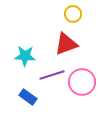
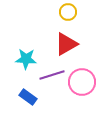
yellow circle: moved 5 px left, 2 px up
red triangle: rotated 10 degrees counterclockwise
cyan star: moved 1 px right, 3 px down
